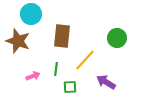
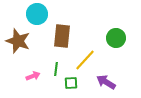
cyan circle: moved 6 px right
green circle: moved 1 px left
green square: moved 1 px right, 4 px up
